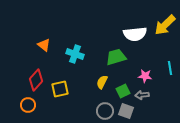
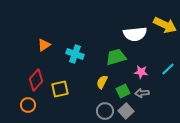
yellow arrow: rotated 110 degrees counterclockwise
orange triangle: rotated 48 degrees clockwise
cyan line: moved 2 px left, 1 px down; rotated 56 degrees clockwise
pink star: moved 4 px left, 4 px up
gray arrow: moved 2 px up
gray square: rotated 28 degrees clockwise
